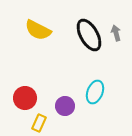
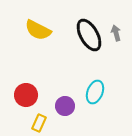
red circle: moved 1 px right, 3 px up
